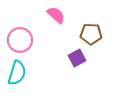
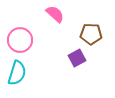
pink semicircle: moved 1 px left, 1 px up
